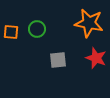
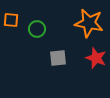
orange square: moved 12 px up
gray square: moved 2 px up
